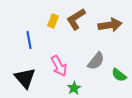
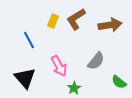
blue line: rotated 18 degrees counterclockwise
green semicircle: moved 7 px down
